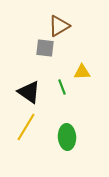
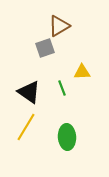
gray square: rotated 24 degrees counterclockwise
green line: moved 1 px down
